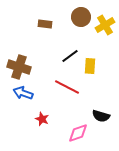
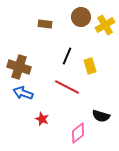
black line: moved 3 px left; rotated 30 degrees counterclockwise
yellow rectangle: rotated 21 degrees counterclockwise
pink diamond: rotated 20 degrees counterclockwise
